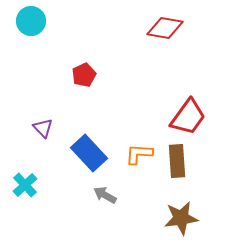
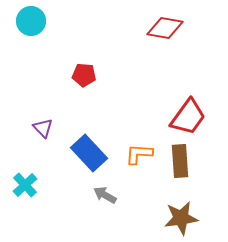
red pentagon: rotated 30 degrees clockwise
brown rectangle: moved 3 px right
